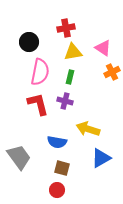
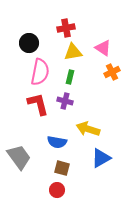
black circle: moved 1 px down
